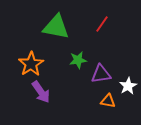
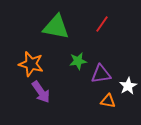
green star: moved 1 px down
orange star: rotated 25 degrees counterclockwise
